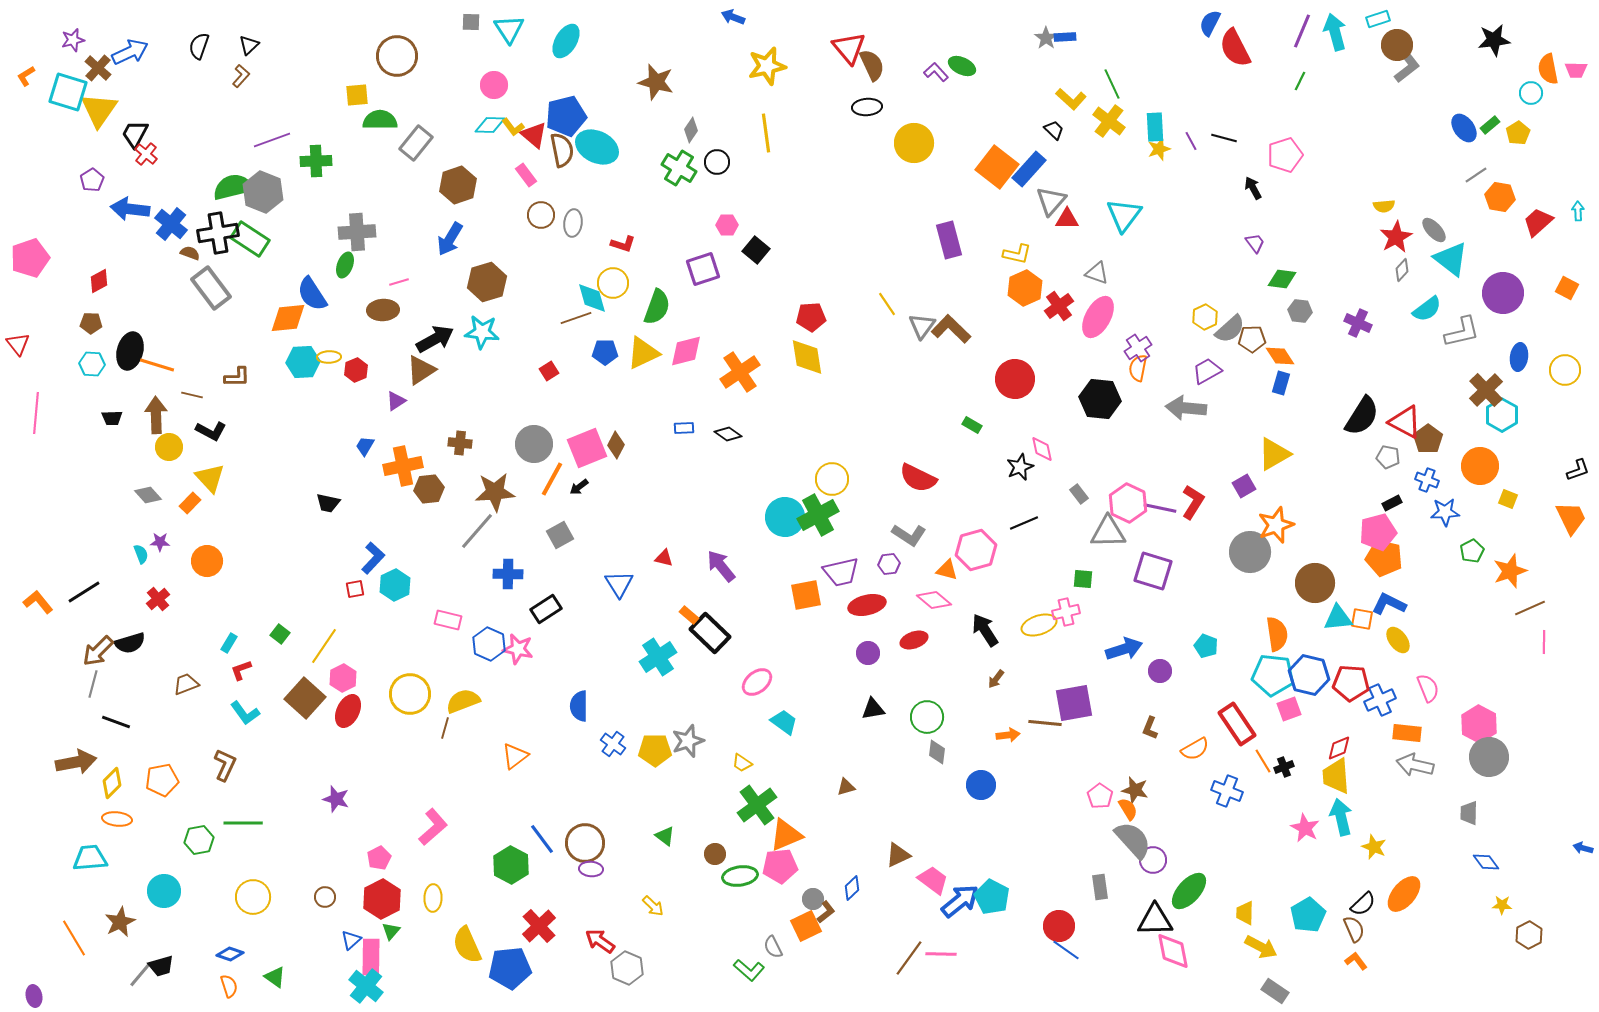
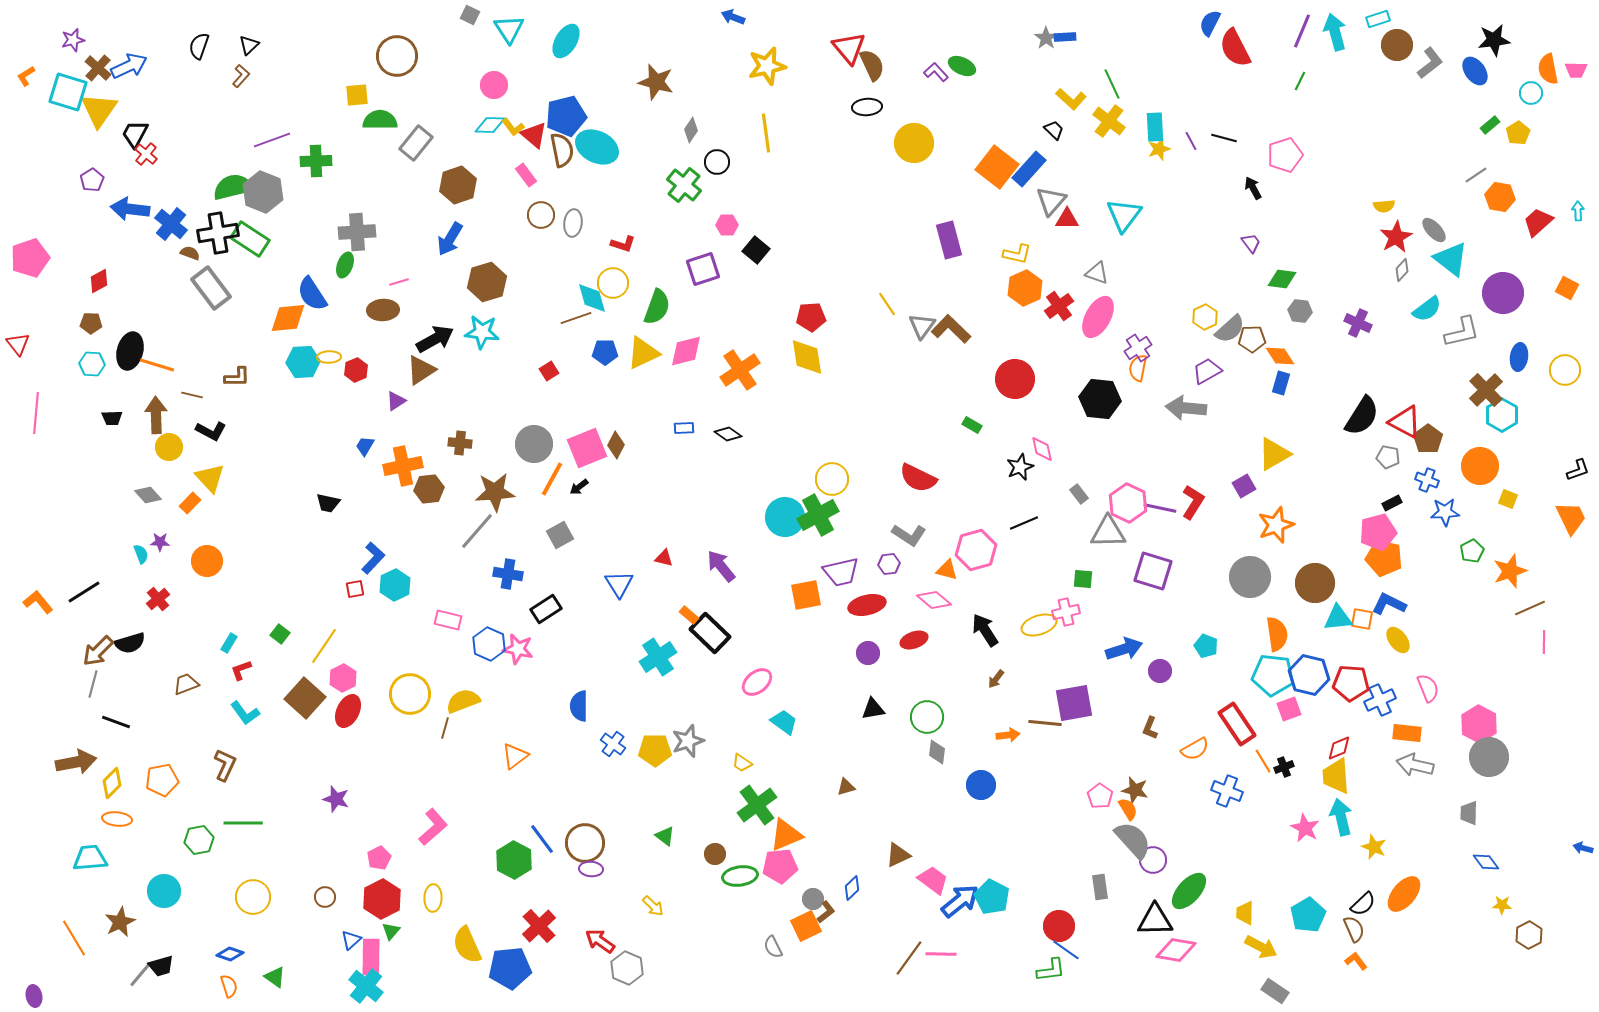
gray square at (471, 22): moved 1 px left, 7 px up; rotated 24 degrees clockwise
blue arrow at (130, 52): moved 1 px left, 14 px down
gray L-shape at (1407, 67): moved 23 px right, 4 px up
blue ellipse at (1464, 128): moved 11 px right, 57 px up
green cross at (679, 168): moved 5 px right, 17 px down; rotated 8 degrees clockwise
purple trapezoid at (1255, 243): moved 4 px left
orange cross at (740, 372): moved 2 px up
gray circle at (1250, 552): moved 25 px down
blue cross at (508, 574): rotated 8 degrees clockwise
green hexagon at (511, 865): moved 3 px right, 5 px up
pink diamond at (1173, 951): moved 3 px right, 1 px up; rotated 69 degrees counterclockwise
green L-shape at (749, 970): moved 302 px right; rotated 48 degrees counterclockwise
